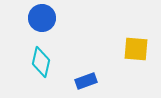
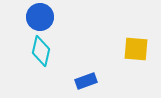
blue circle: moved 2 px left, 1 px up
cyan diamond: moved 11 px up
